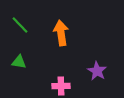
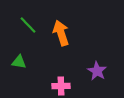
green line: moved 8 px right
orange arrow: rotated 10 degrees counterclockwise
